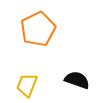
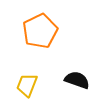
orange pentagon: moved 2 px right, 2 px down
